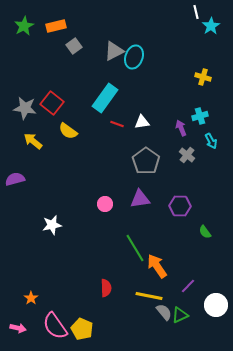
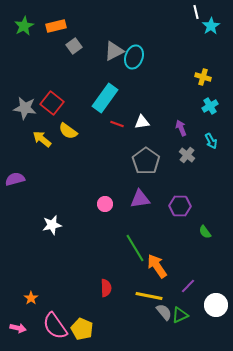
cyan cross: moved 10 px right, 10 px up; rotated 14 degrees counterclockwise
yellow arrow: moved 9 px right, 2 px up
